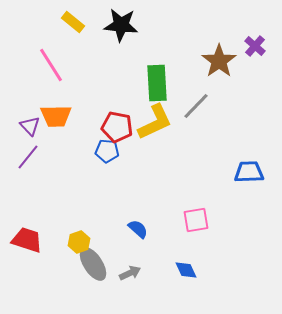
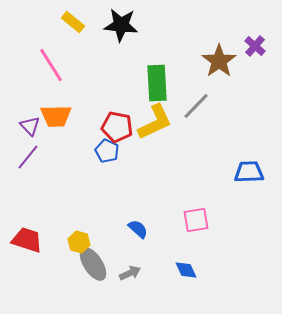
blue pentagon: rotated 20 degrees clockwise
yellow hexagon: rotated 25 degrees counterclockwise
